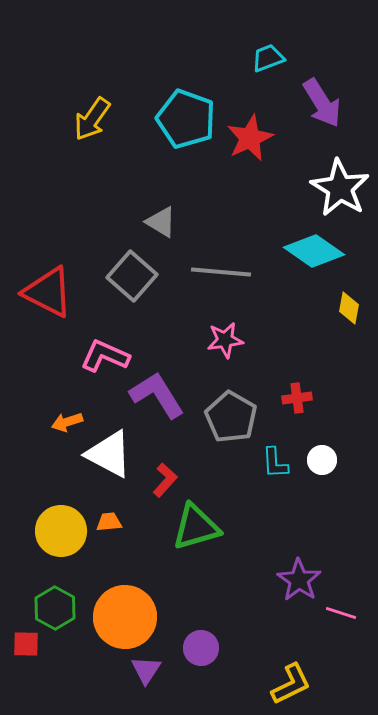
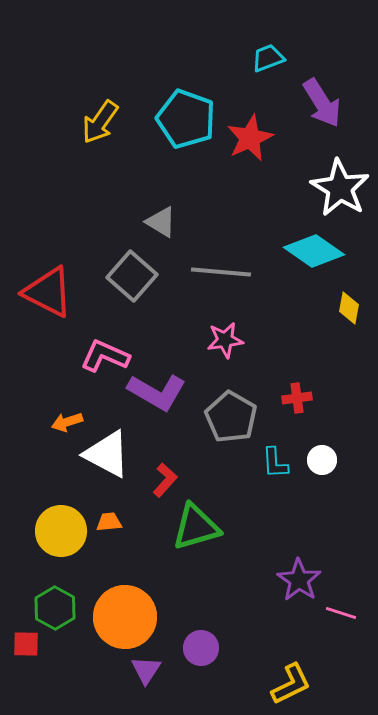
yellow arrow: moved 8 px right, 3 px down
purple L-shape: moved 3 px up; rotated 152 degrees clockwise
white triangle: moved 2 px left
